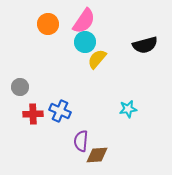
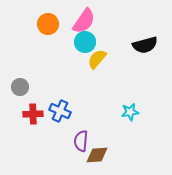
cyan star: moved 2 px right, 3 px down
